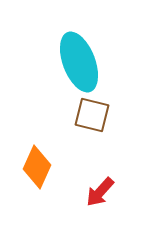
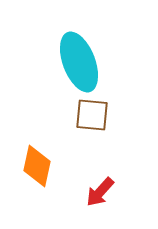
brown square: rotated 9 degrees counterclockwise
orange diamond: moved 1 px up; rotated 12 degrees counterclockwise
